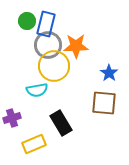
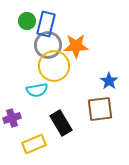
blue star: moved 8 px down
brown square: moved 4 px left, 6 px down; rotated 12 degrees counterclockwise
